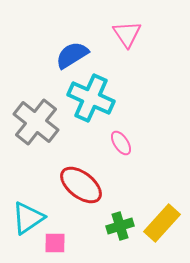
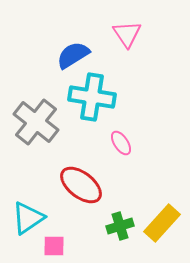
blue semicircle: moved 1 px right
cyan cross: moved 1 px right, 1 px up; rotated 15 degrees counterclockwise
pink square: moved 1 px left, 3 px down
